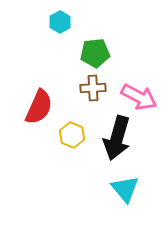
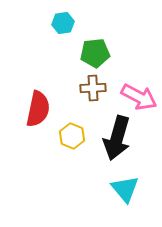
cyan hexagon: moved 3 px right, 1 px down; rotated 20 degrees clockwise
red semicircle: moved 1 px left, 2 px down; rotated 12 degrees counterclockwise
yellow hexagon: moved 1 px down
